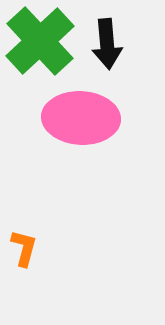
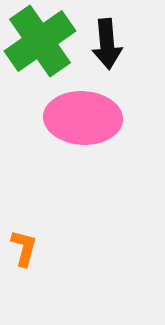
green cross: rotated 8 degrees clockwise
pink ellipse: moved 2 px right
